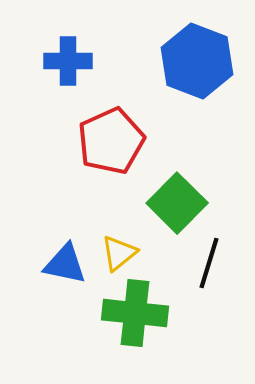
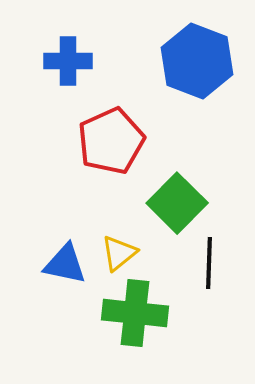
black line: rotated 15 degrees counterclockwise
